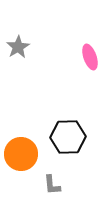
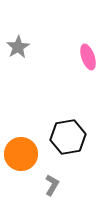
pink ellipse: moved 2 px left
black hexagon: rotated 8 degrees counterclockwise
gray L-shape: rotated 145 degrees counterclockwise
